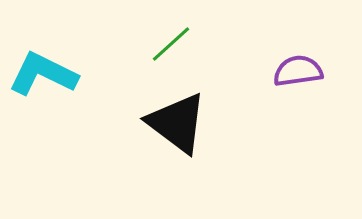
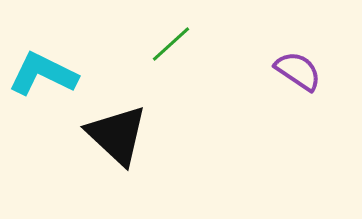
purple semicircle: rotated 42 degrees clockwise
black triangle: moved 60 px left, 12 px down; rotated 6 degrees clockwise
